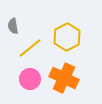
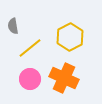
yellow hexagon: moved 3 px right
